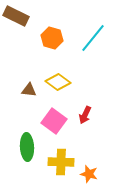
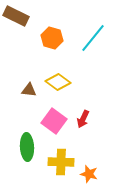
red arrow: moved 2 px left, 4 px down
